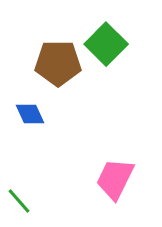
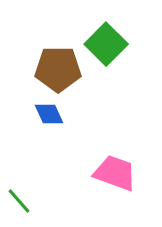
brown pentagon: moved 6 px down
blue diamond: moved 19 px right
pink trapezoid: moved 6 px up; rotated 84 degrees clockwise
